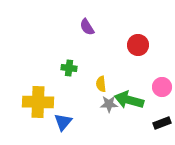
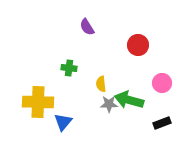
pink circle: moved 4 px up
